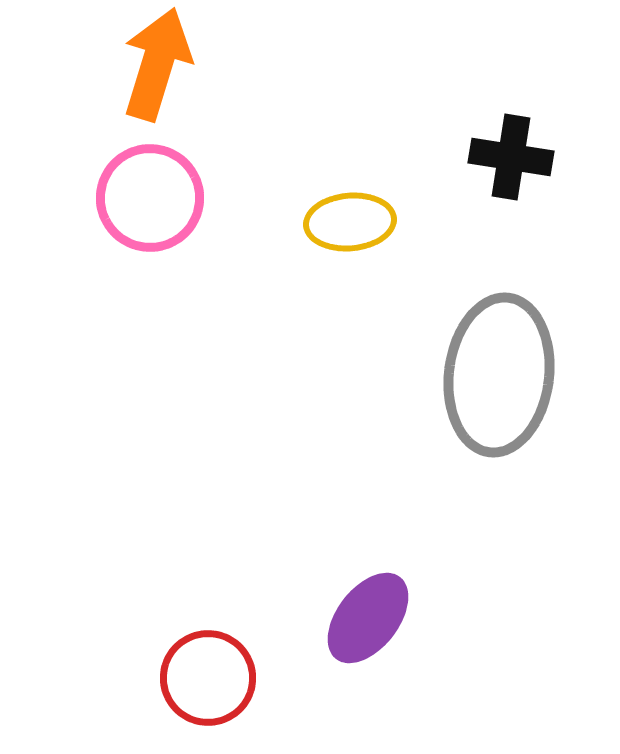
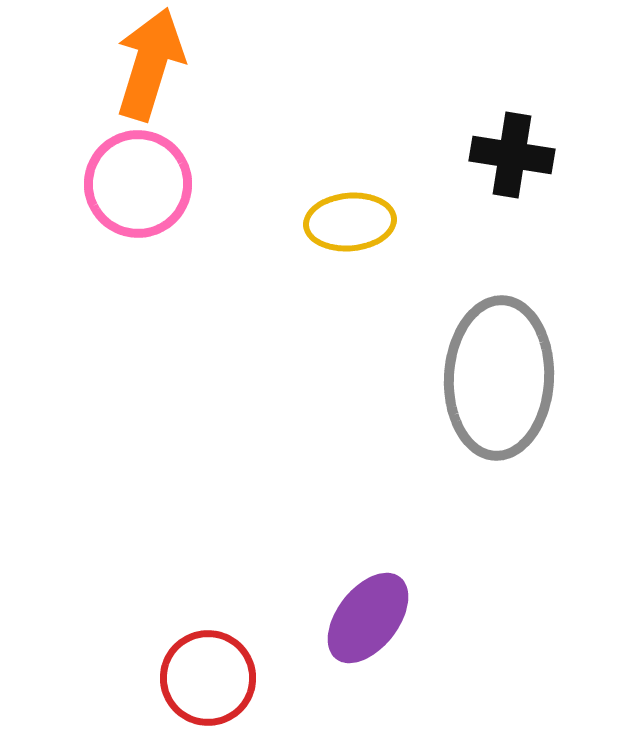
orange arrow: moved 7 px left
black cross: moved 1 px right, 2 px up
pink circle: moved 12 px left, 14 px up
gray ellipse: moved 3 px down; rotated 4 degrees counterclockwise
